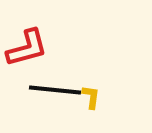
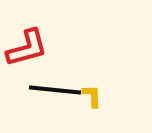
yellow L-shape: moved 1 px right, 1 px up; rotated 10 degrees counterclockwise
